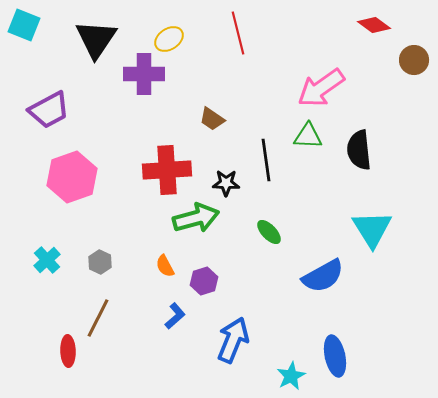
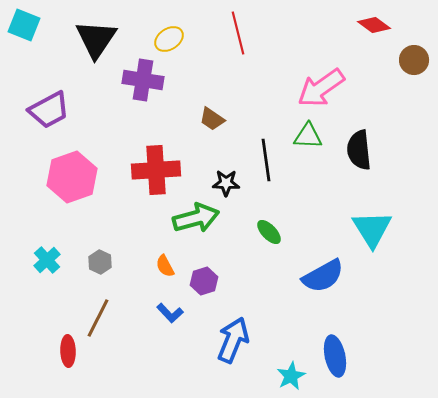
purple cross: moved 1 px left, 6 px down; rotated 9 degrees clockwise
red cross: moved 11 px left
blue L-shape: moved 5 px left, 3 px up; rotated 88 degrees clockwise
